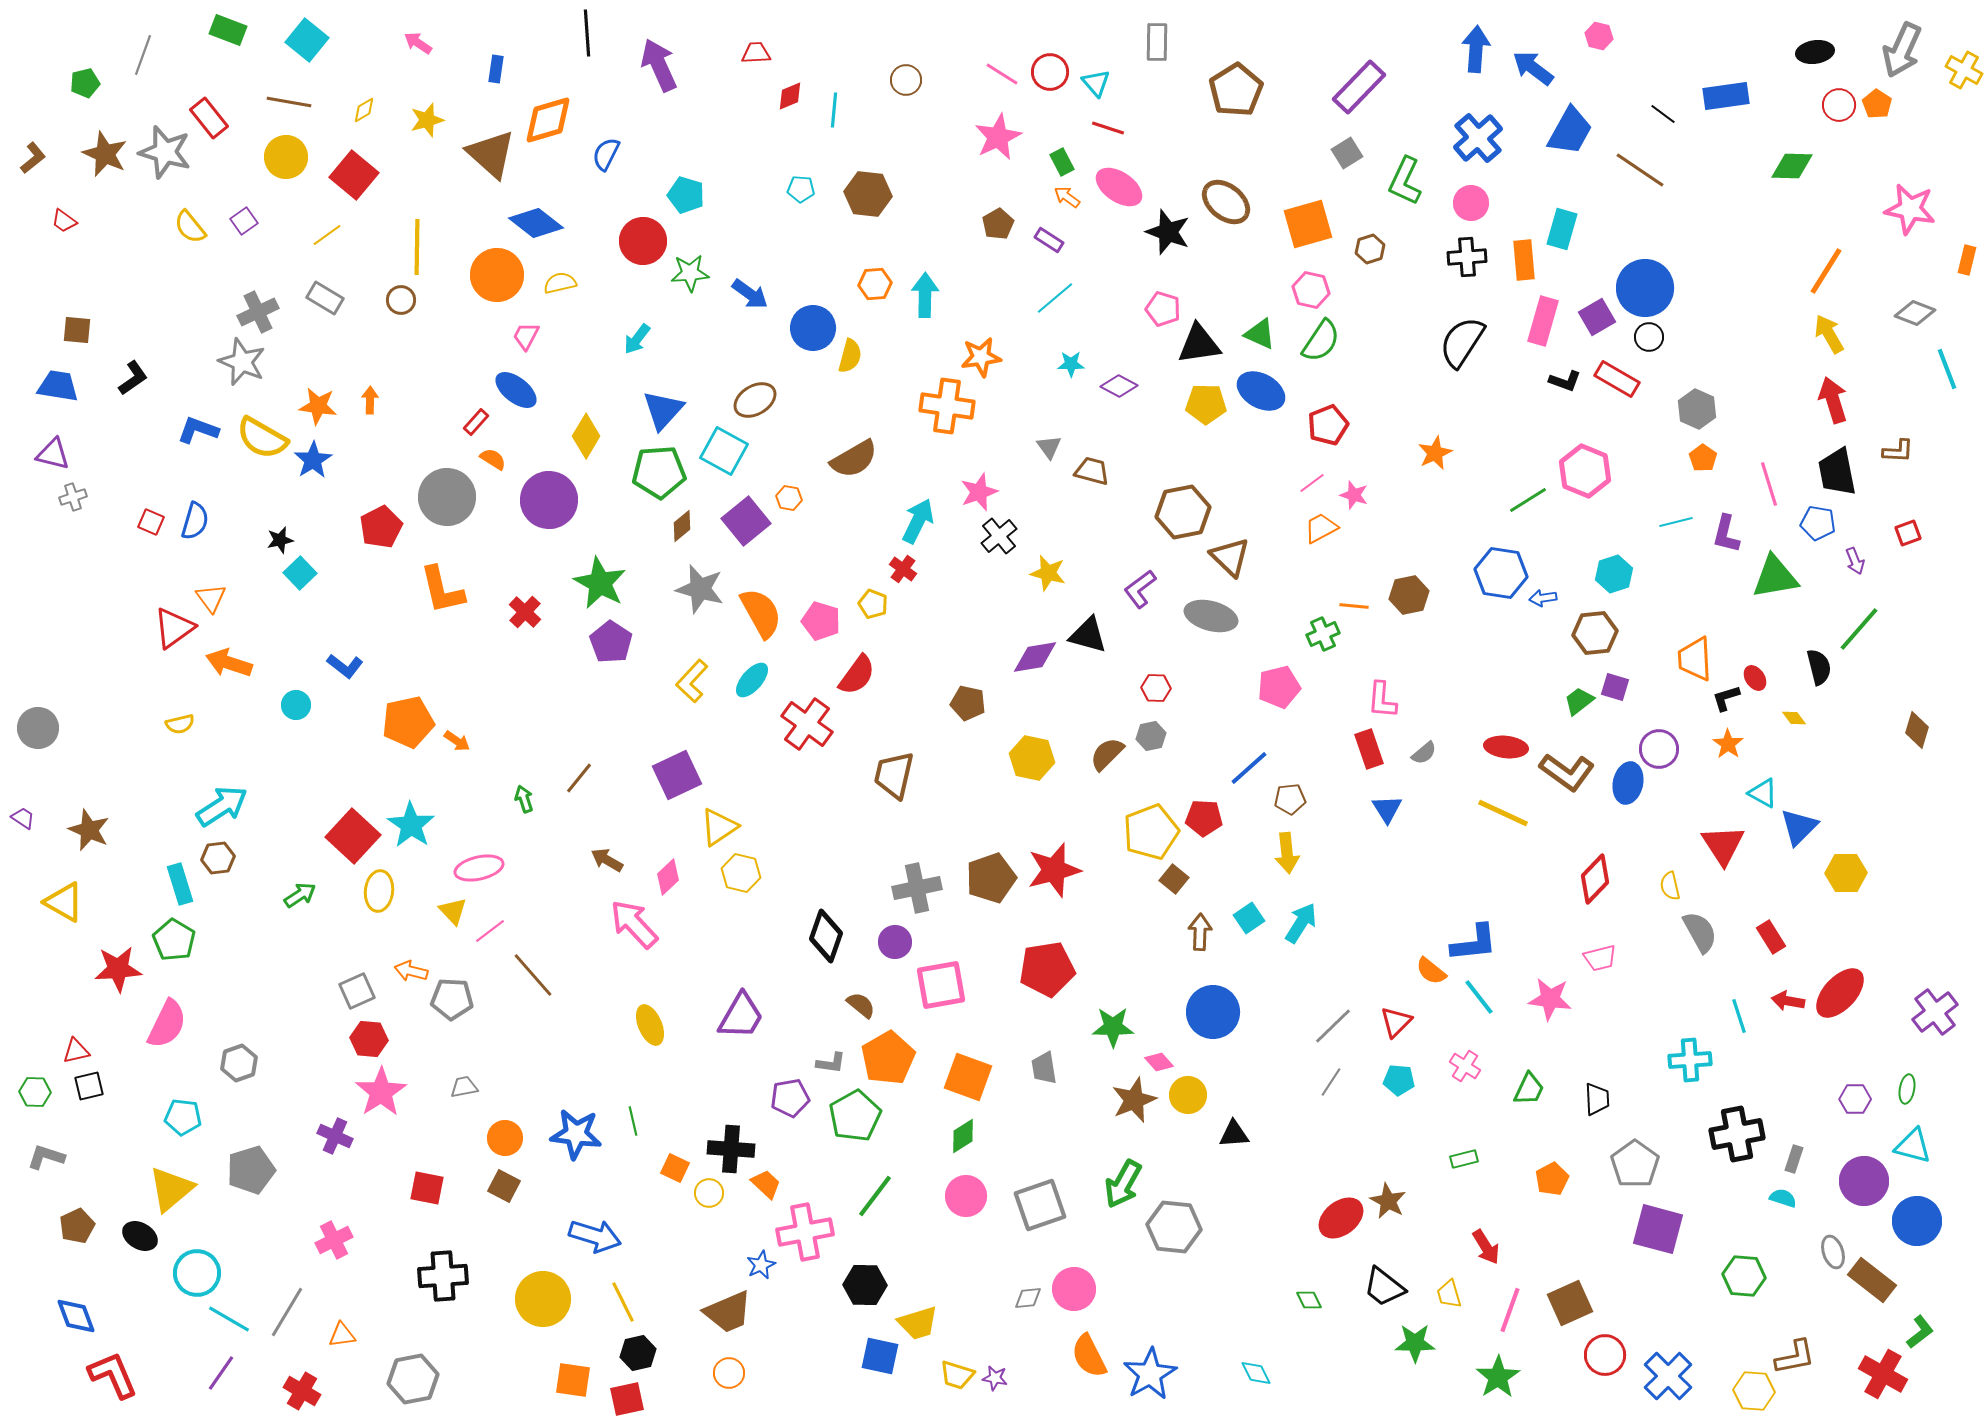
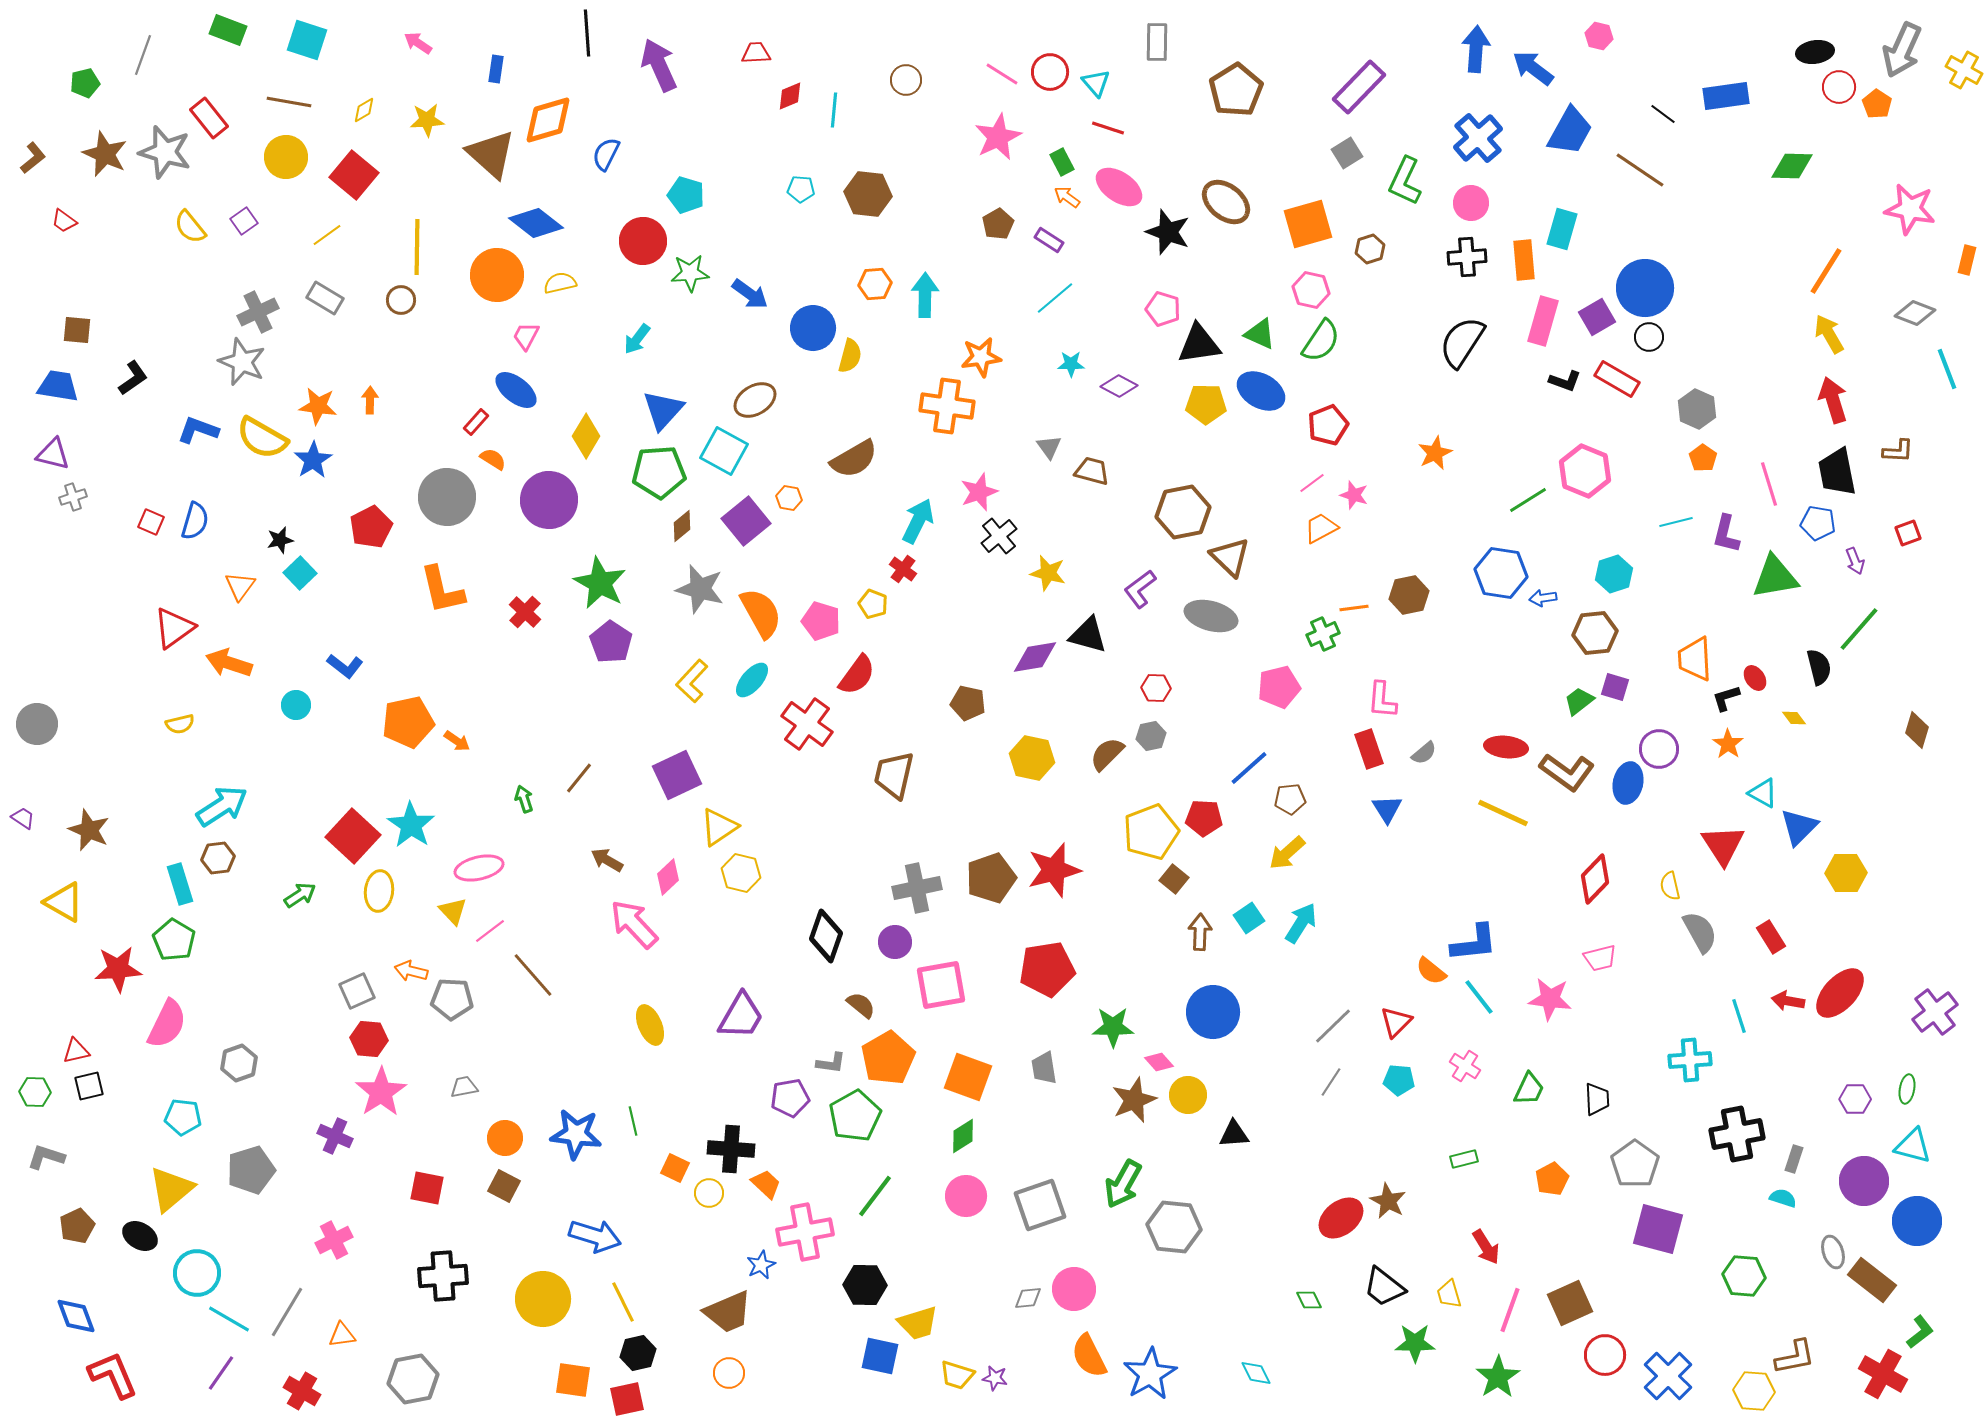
cyan square at (307, 40): rotated 21 degrees counterclockwise
red circle at (1839, 105): moved 18 px up
yellow star at (427, 120): rotated 12 degrees clockwise
red pentagon at (381, 527): moved 10 px left
orange triangle at (211, 598): moved 29 px right, 12 px up; rotated 12 degrees clockwise
orange line at (1354, 606): moved 2 px down; rotated 12 degrees counterclockwise
gray circle at (38, 728): moved 1 px left, 4 px up
yellow arrow at (1287, 853): rotated 54 degrees clockwise
